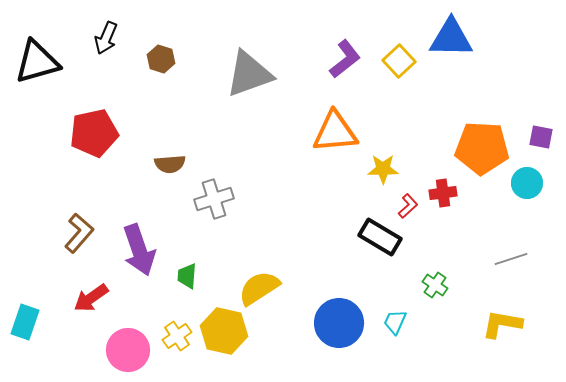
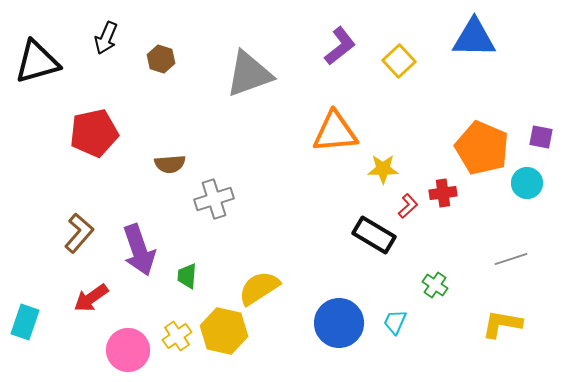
blue triangle: moved 23 px right
purple L-shape: moved 5 px left, 13 px up
orange pentagon: rotated 20 degrees clockwise
black rectangle: moved 6 px left, 2 px up
